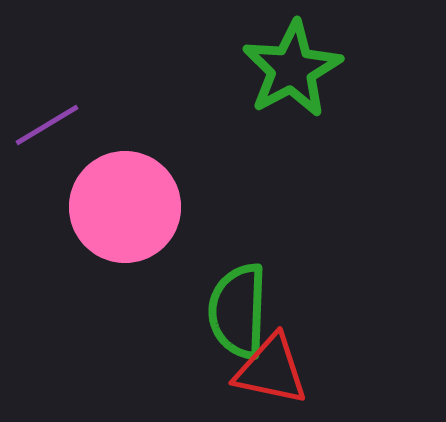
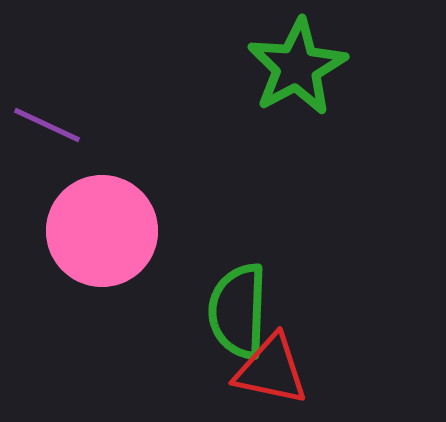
green star: moved 5 px right, 2 px up
purple line: rotated 56 degrees clockwise
pink circle: moved 23 px left, 24 px down
